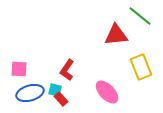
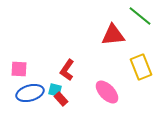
red triangle: moved 3 px left
